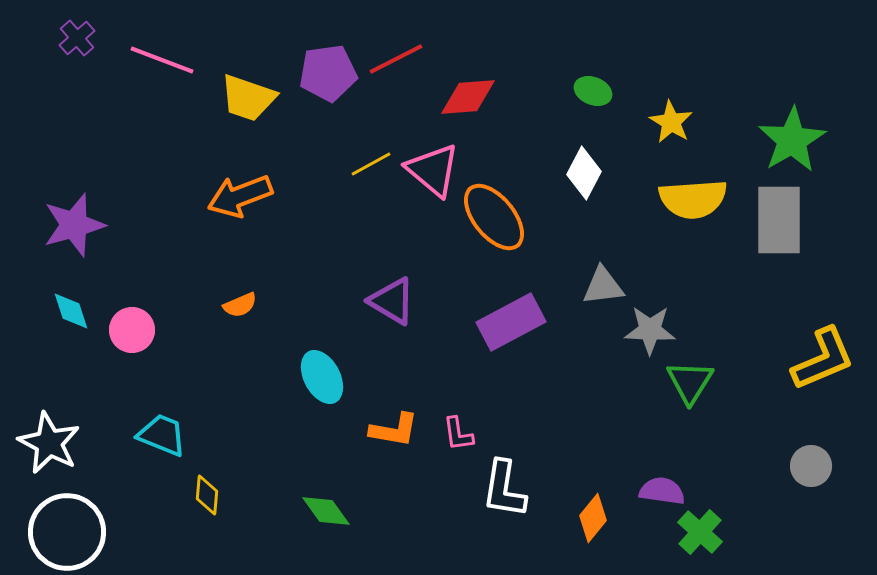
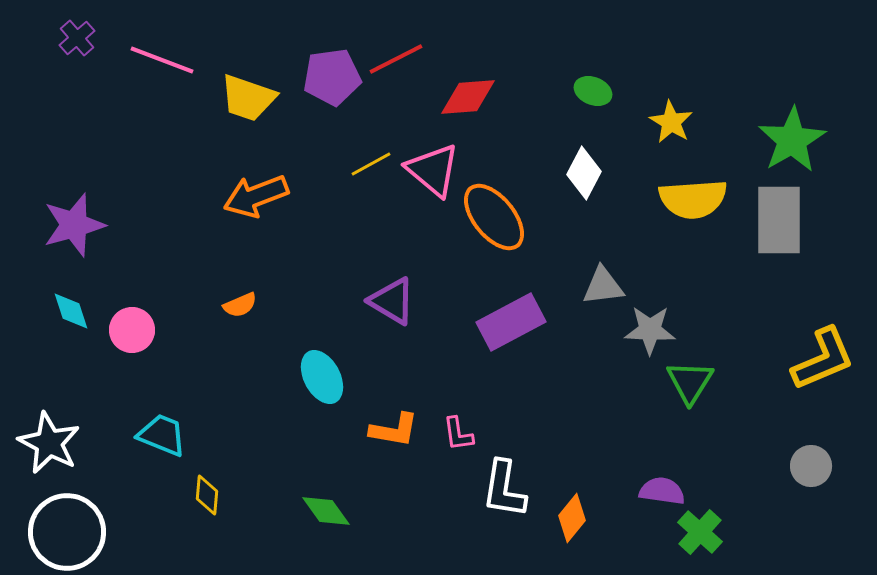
purple pentagon: moved 4 px right, 4 px down
orange arrow: moved 16 px right
orange diamond: moved 21 px left
